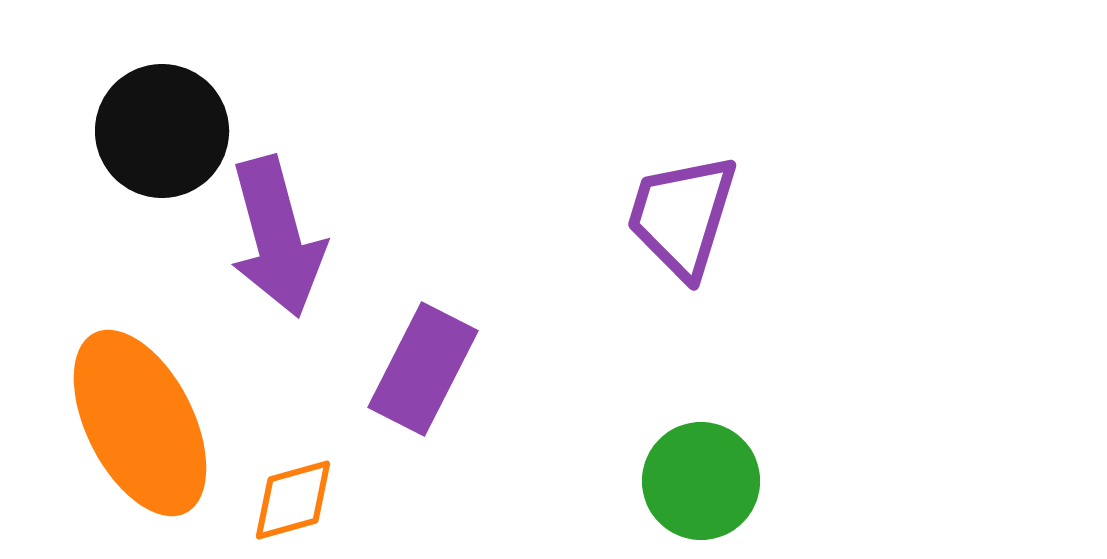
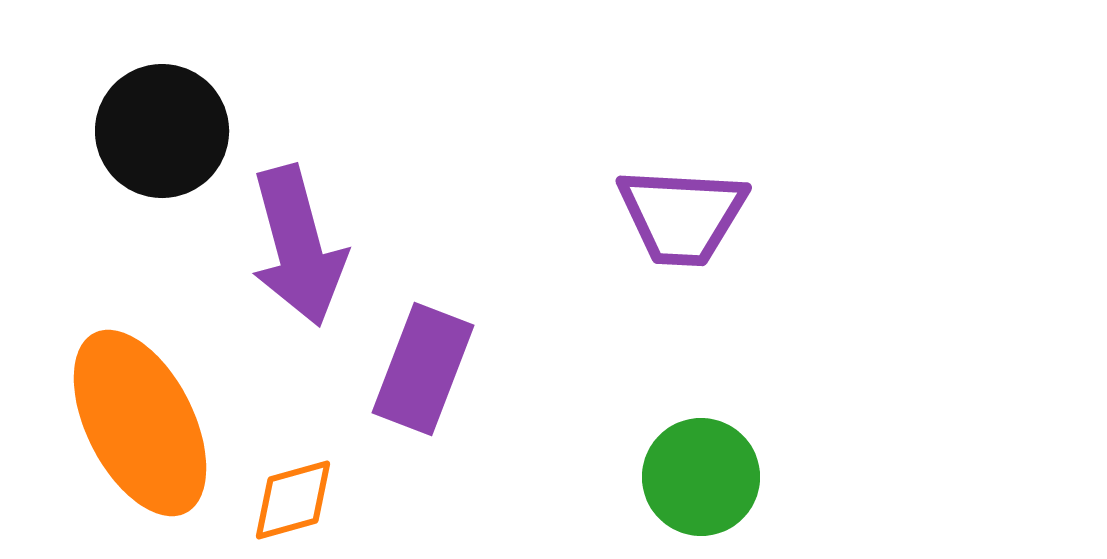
purple trapezoid: rotated 104 degrees counterclockwise
purple arrow: moved 21 px right, 9 px down
purple rectangle: rotated 6 degrees counterclockwise
green circle: moved 4 px up
